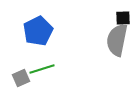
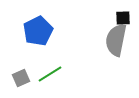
gray semicircle: moved 1 px left
green line: moved 8 px right, 5 px down; rotated 15 degrees counterclockwise
